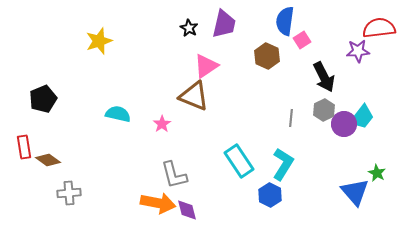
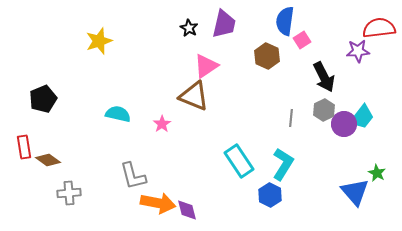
gray L-shape: moved 41 px left, 1 px down
